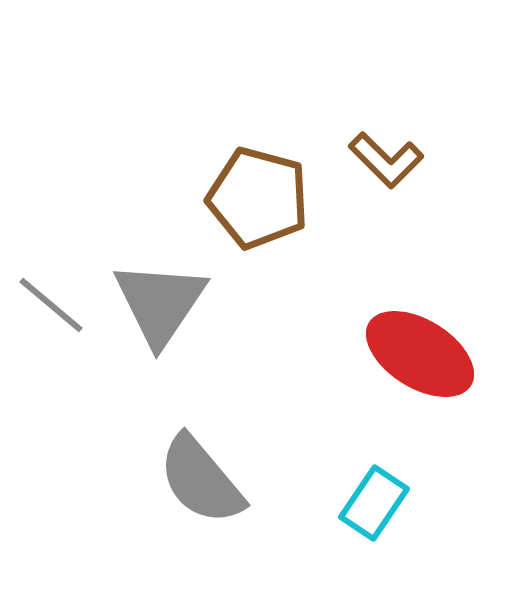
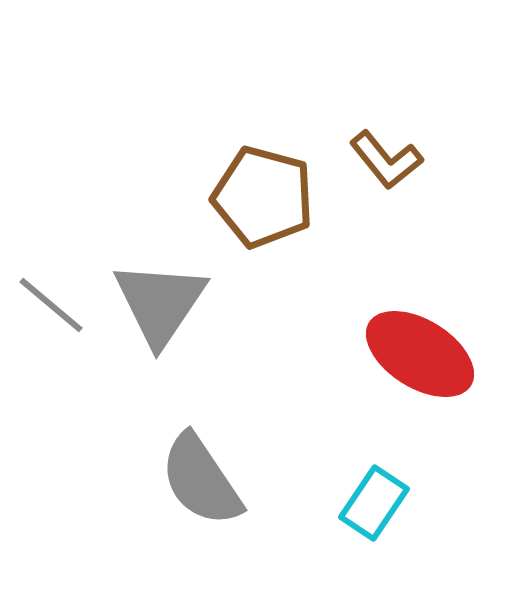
brown L-shape: rotated 6 degrees clockwise
brown pentagon: moved 5 px right, 1 px up
gray semicircle: rotated 6 degrees clockwise
